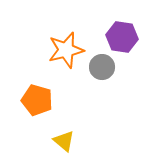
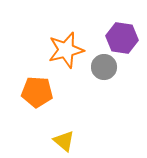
purple hexagon: moved 1 px down
gray circle: moved 2 px right
orange pentagon: moved 8 px up; rotated 12 degrees counterclockwise
